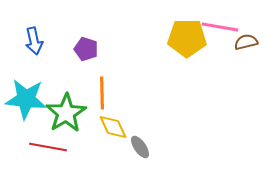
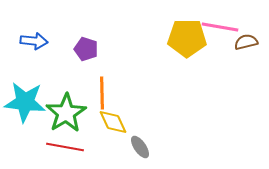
blue arrow: rotated 72 degrees counterclockwise
cyan star: moved 1 px left, 3 px down
yellow diamond: moved 5 px up
red line: moved 17 px right
